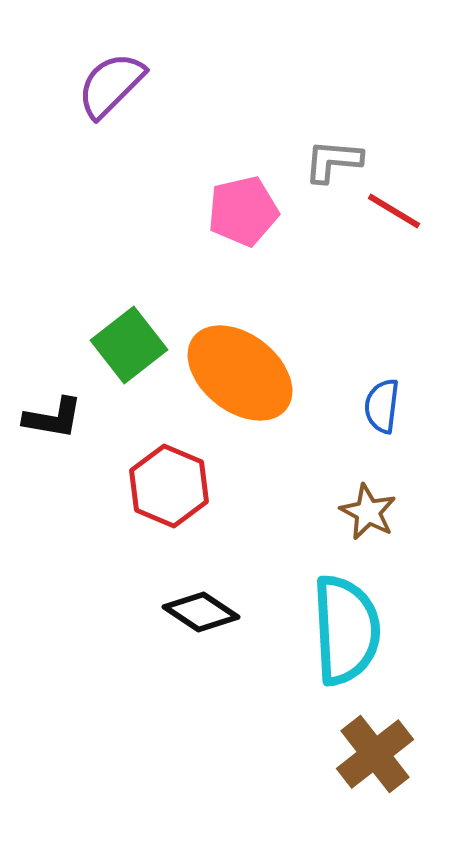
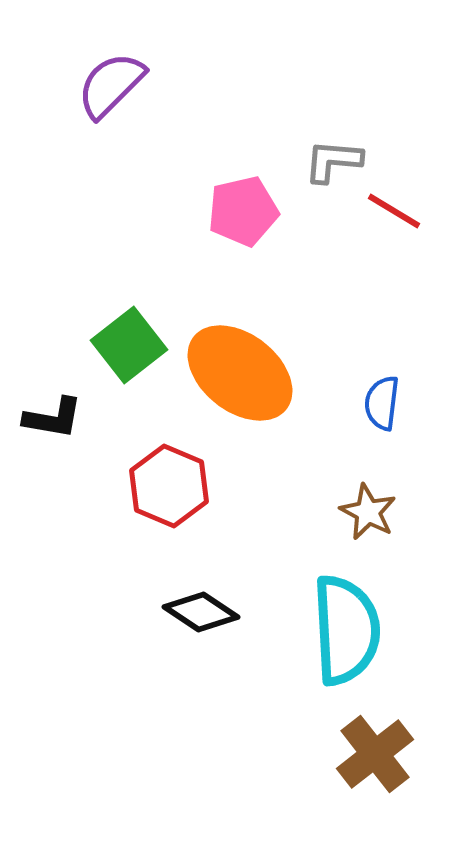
blue semicircle: moved 3 px up
